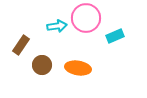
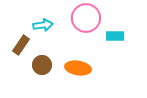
cyan arrow: moved 14 px left, 1 px up
cyan rectangle: rotated 24 degrees clockwise
